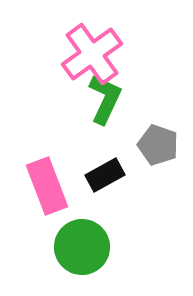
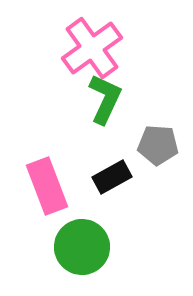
pink cross: moved 6 px up
gray pentagon: rotated 15 degrees counterclockwise
black rectangle: moved 7 px right, 2 px down
